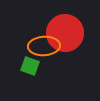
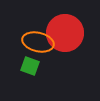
orange ellipse: moved 6 px left, 4 px up; rotated 16 degrees clockwise
